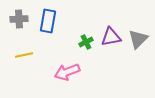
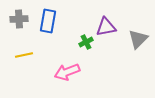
purple triangle: moved 5 px left, 10 px up
